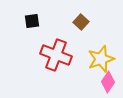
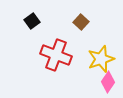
black square: rotated 28 degrees counterclockwise
